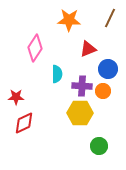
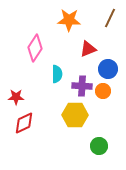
yellow hexagon: moved 5 px left, 2 px down
